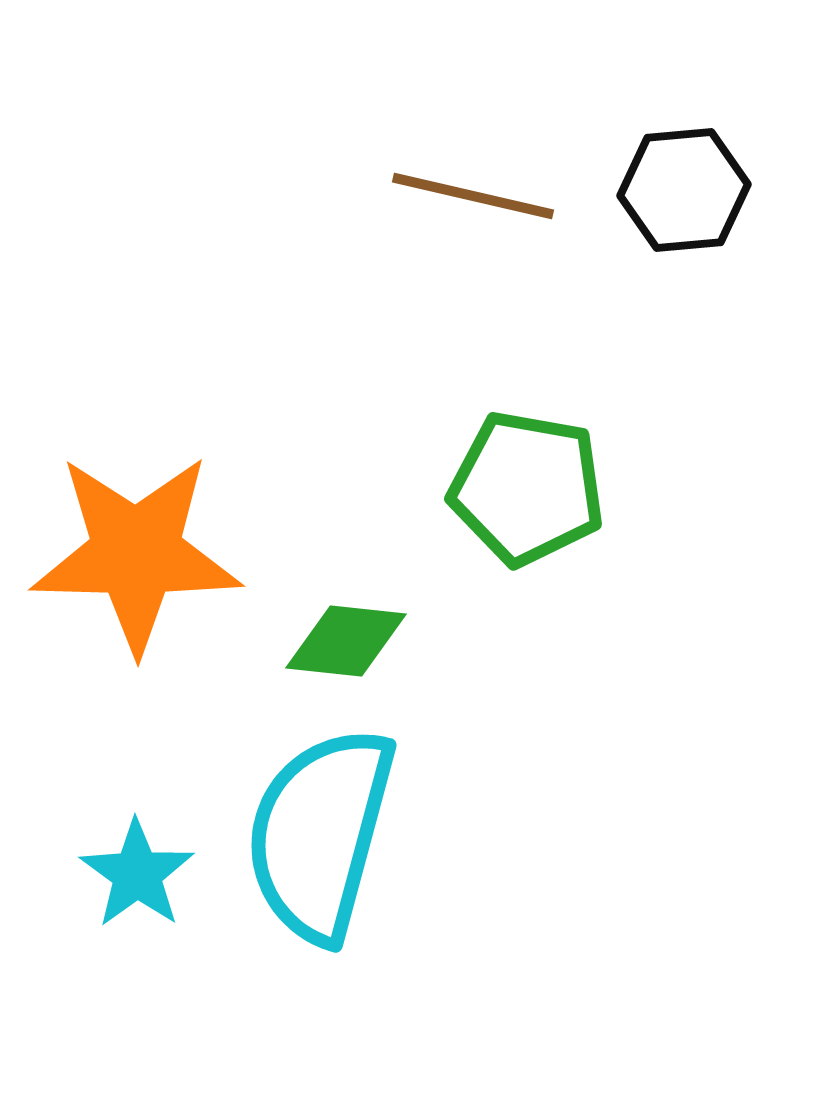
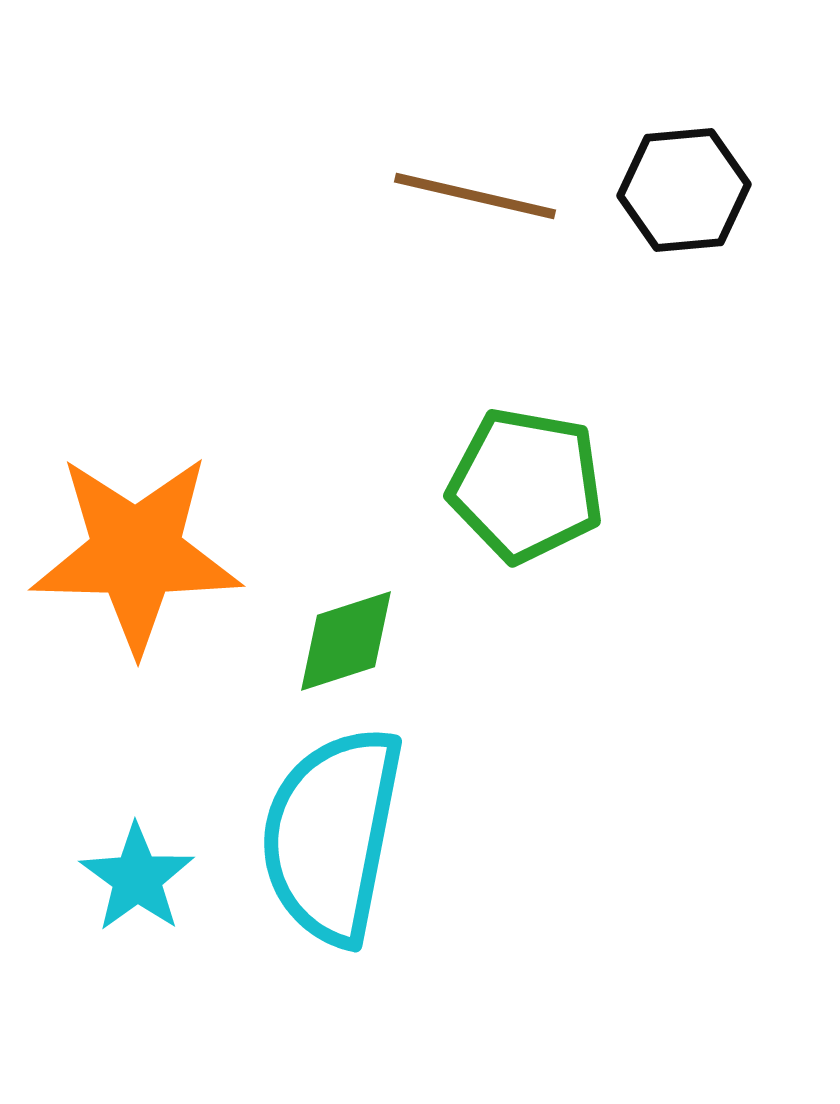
brown line: moved 2 px right
green pentagon: moved 1 px left, 3 px up
green diamond: rotated 24 degrees counterclockwise
cyan semicircle: moved 12 px right, 1 px down; rotated 4 degrees counterclockwise
cyan star: moved 4 px down
